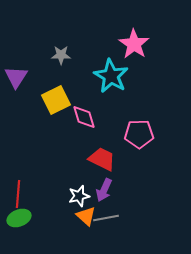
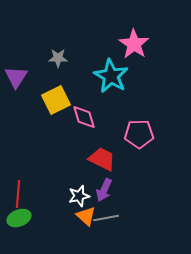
gray star: moved 3 px left, 3 px down
